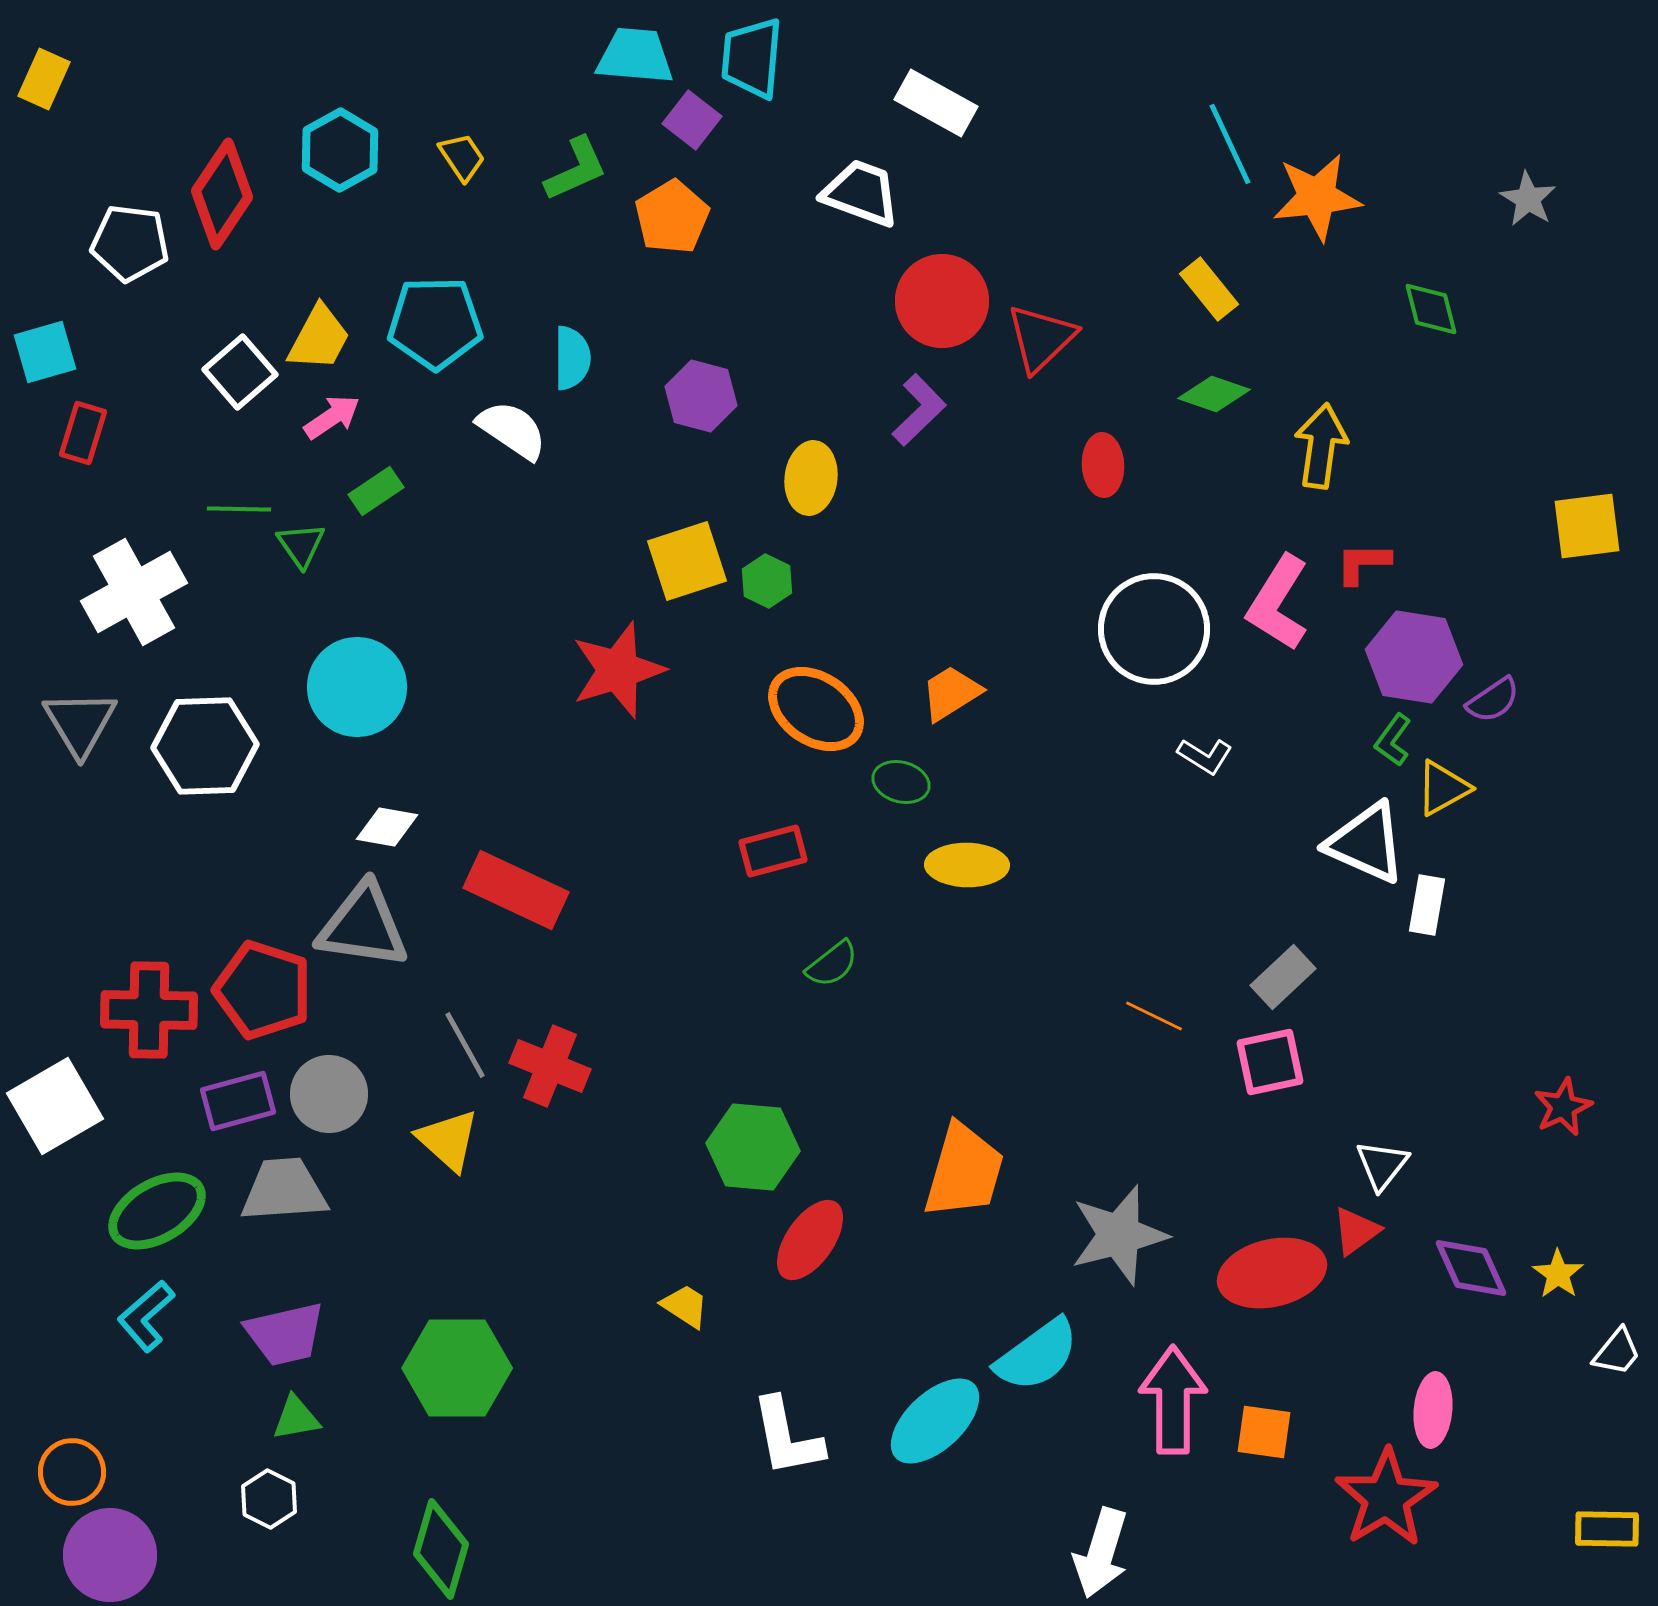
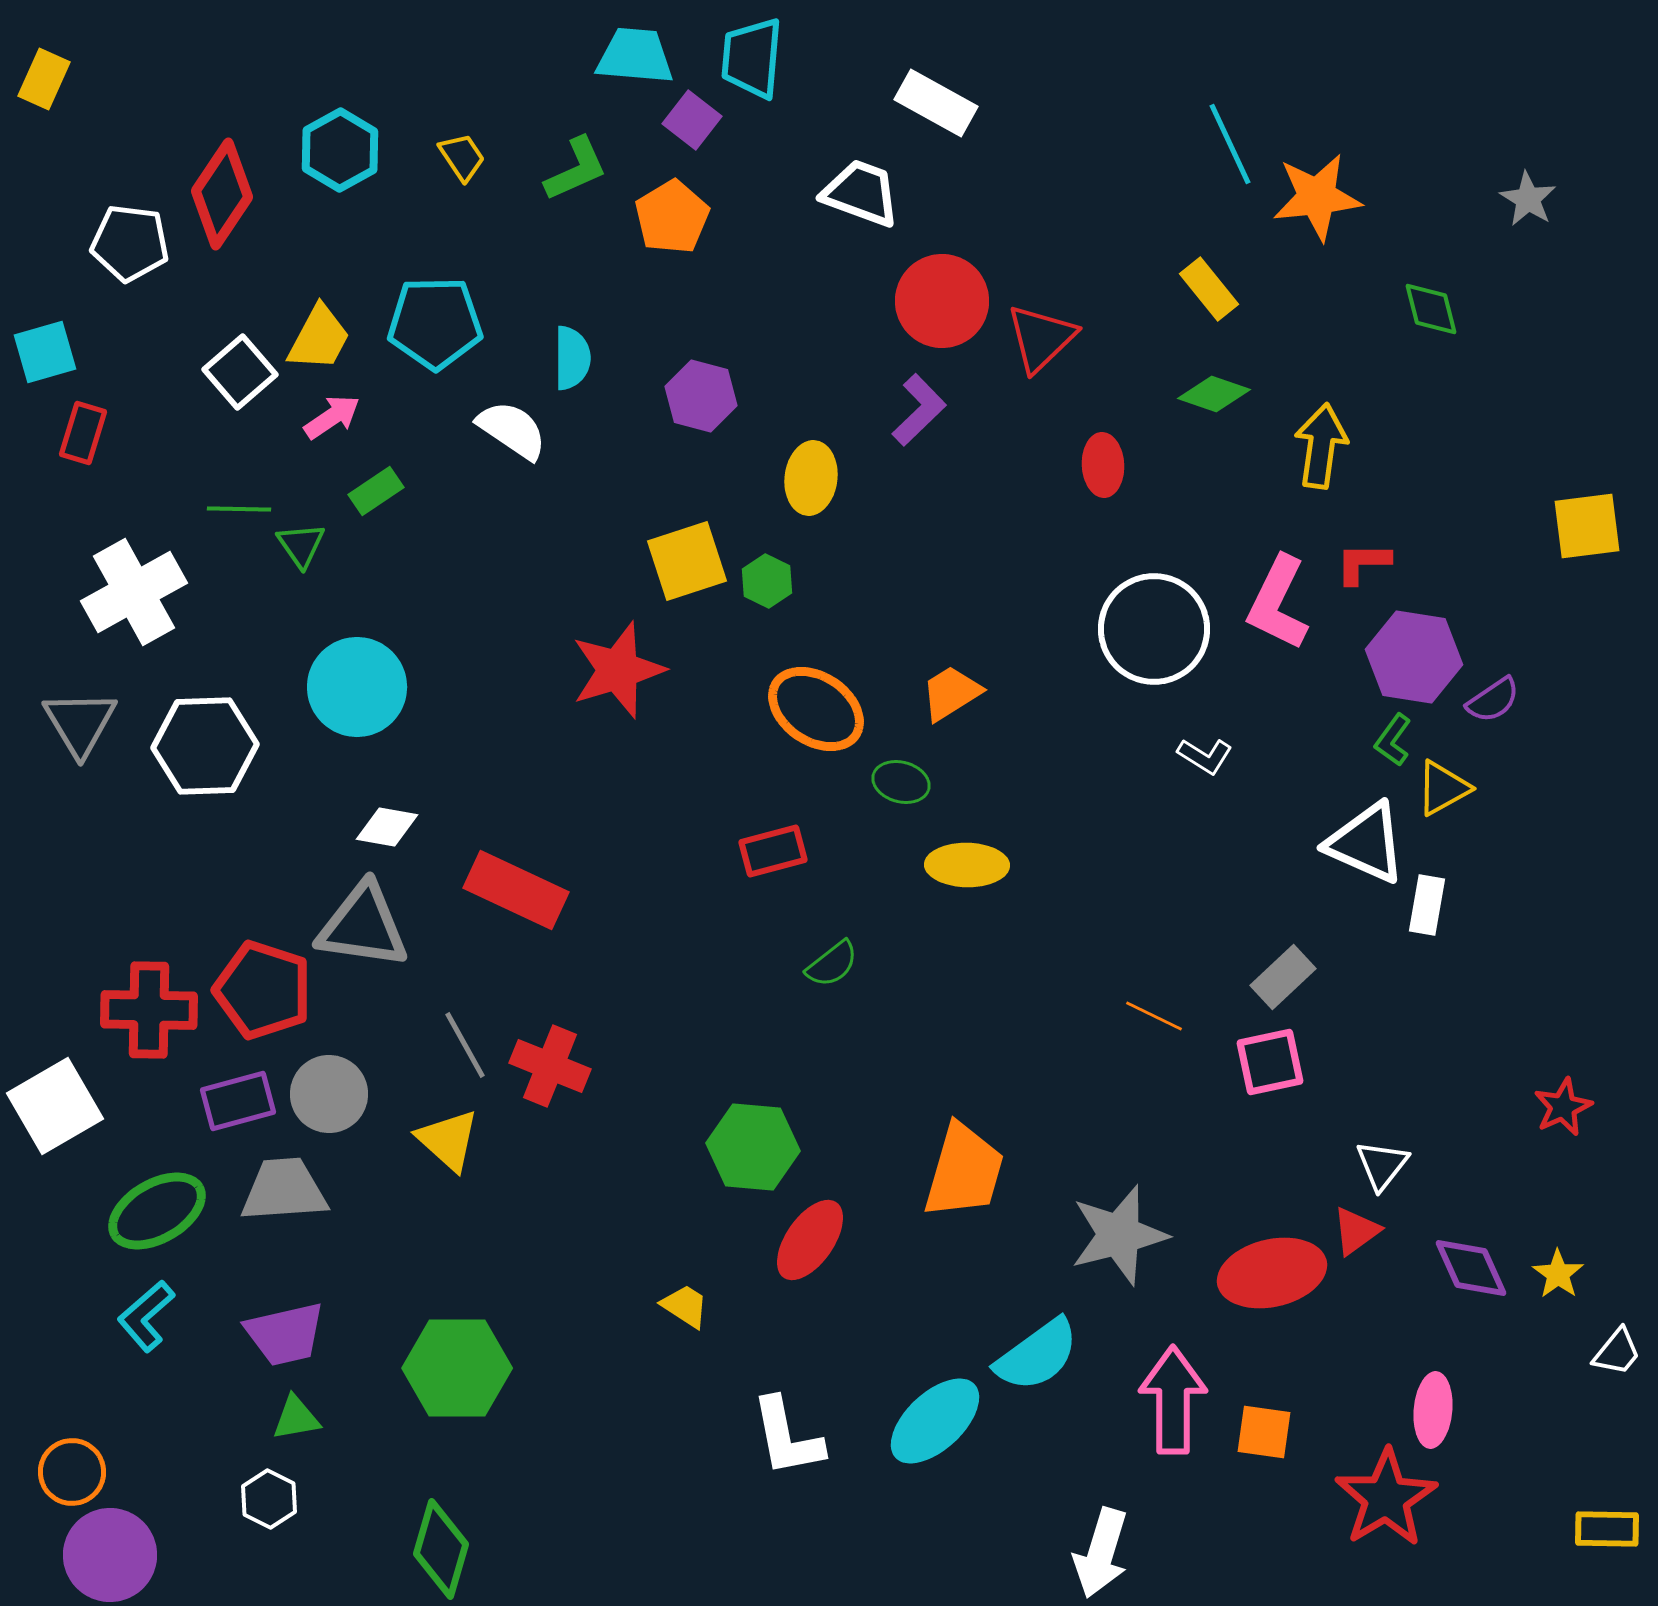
pink L-shape at (1278, 603): rotated 6 degrees counterclockwise
